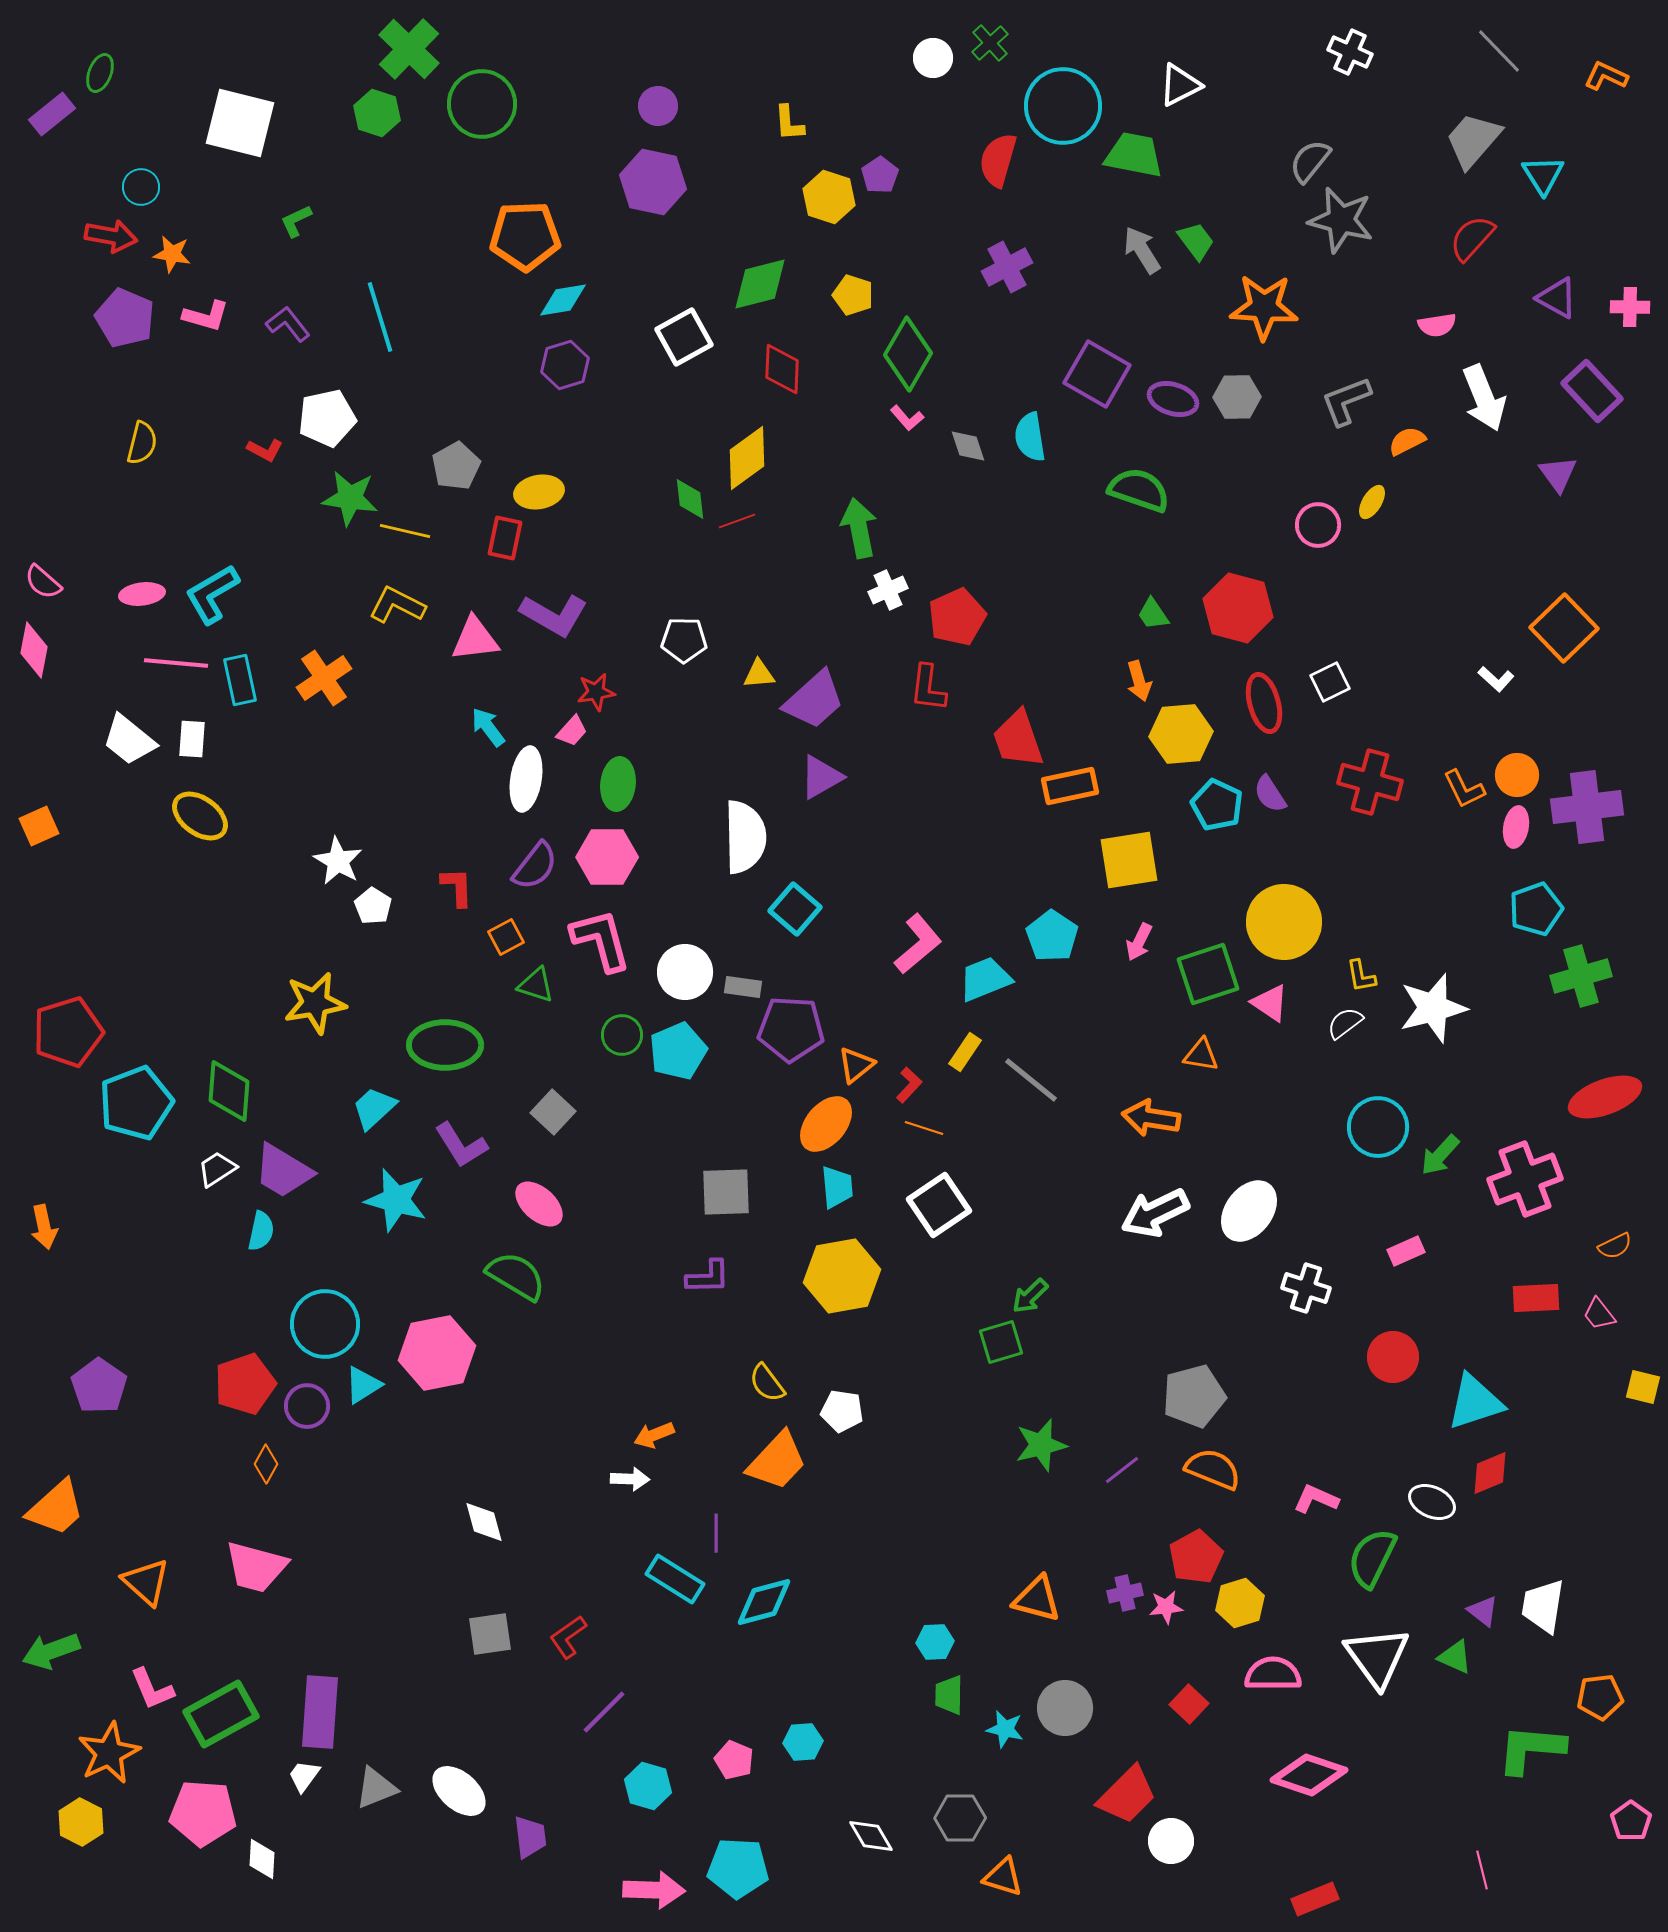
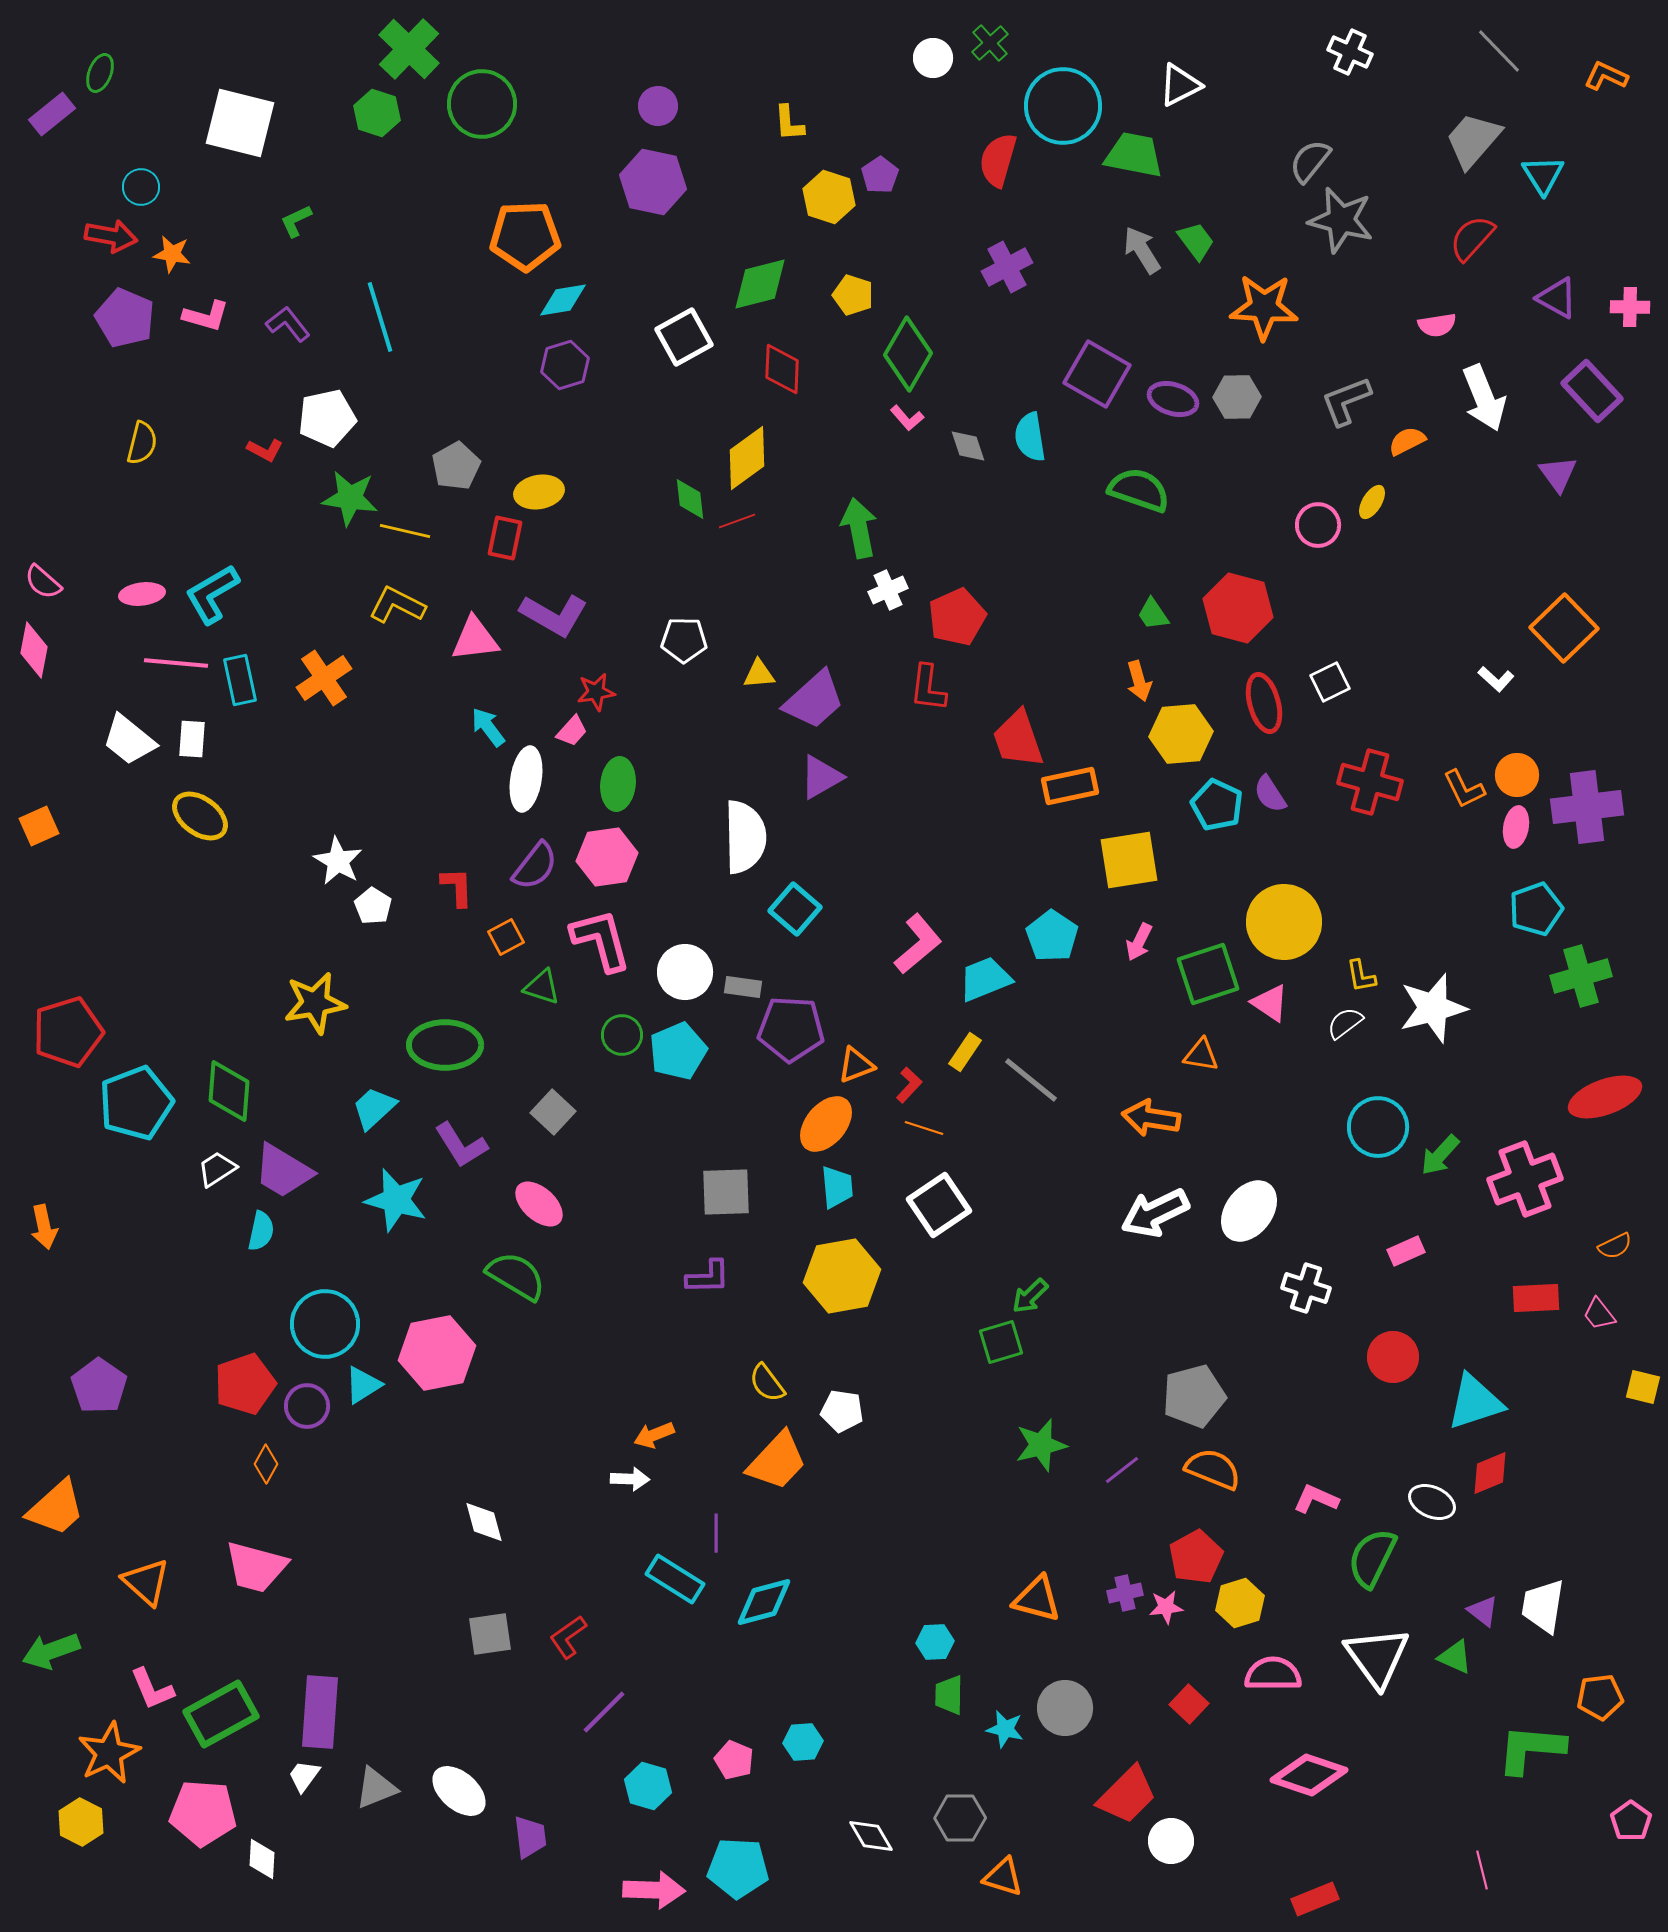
pink hexagon at (607, 857): rotated 8 degrees counterclockwise
green triangle at (536, 985): moved 6 px right, 2 px down
orange triangle at (856, 1065): rotated 18 degrees clockwise
